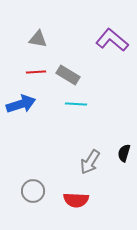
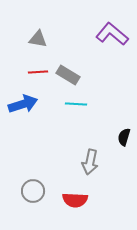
purple L-shape: moved 6 px up
red line: moved 2 px right
blue arrow: moved 2 px right
black semicircle: moved 16 px up
gray arrow: rotated 20 degrees counterclockwise
red semicircle: moved 1 px left
